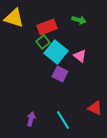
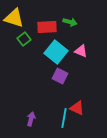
green arrow: moved 9 px left, 2 px down
red rectangle: rotated 18 degrees clockwise
green square: moved 19 px left, 3 px up
pink triangle: moved 1 px right, 5 px up; rotated 16 degrees counterclockwise
purple square: moved 2 px down
red triangle: moved 18 px left
cyan line: moved 1 px right, 2 px up; rotated 42 degrees clockwise
